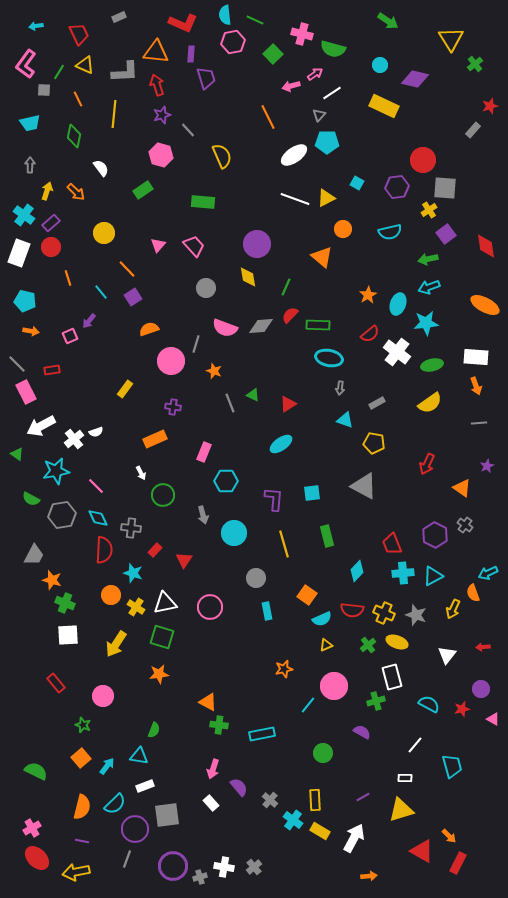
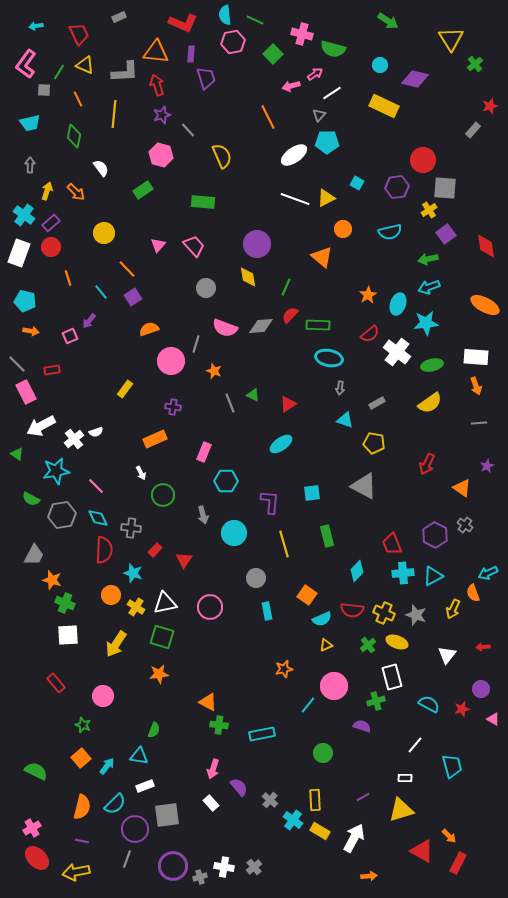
purple L-shape at (274, 499): moved 4 px left, 3 px down
purple semicircle at (362, 732): moved 6 px up; rotated 12 degrees counterclockwise
